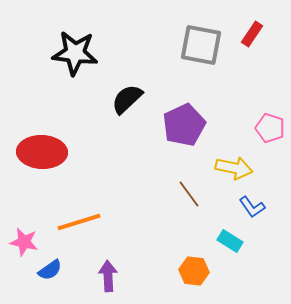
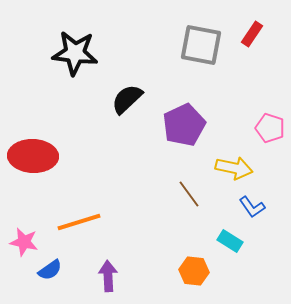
red ellipse: moved 9 px left, 4 px down
